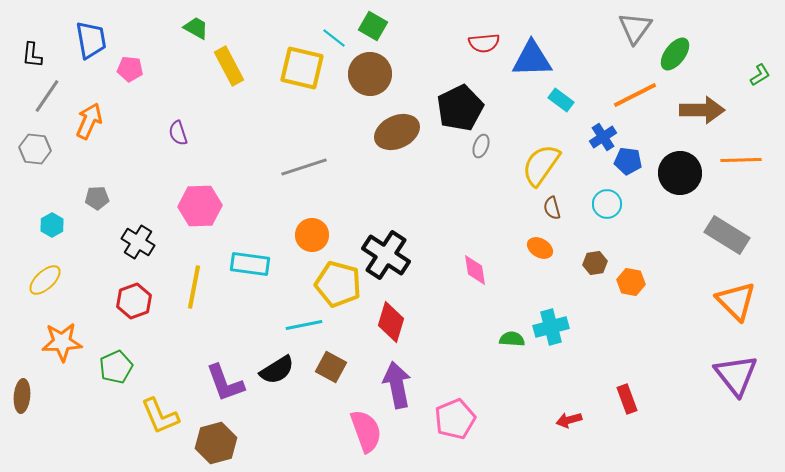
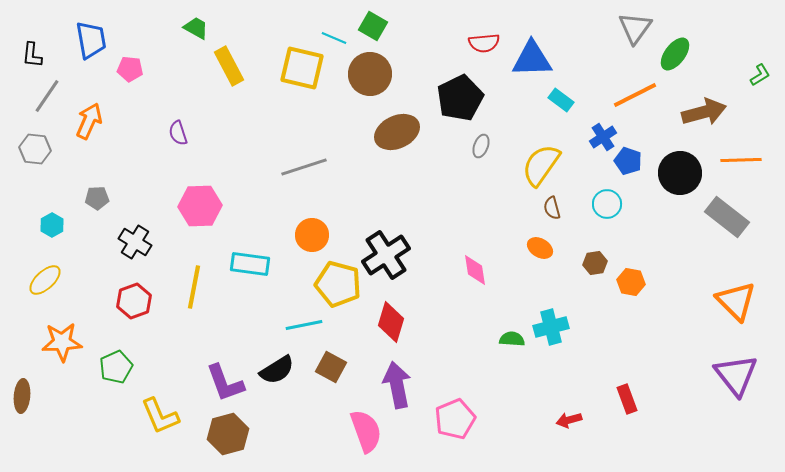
cyan line at (334, 38): rotated 15 degrees counterclockwise
black pentagon at (460, 108): moved 10 px up
brown arrow at (702, 110): moved 2 px right, 2 px down; rotated 15 degrees counterclockwise
blue pentagon at (628, 161): rotated 12 degrees clockwise
gray rectangle at (727, 235): moved 18 px up; rotated 6 degrees clockwise
black cross at (138, 242): moved 3 px left
black cross at (386, 255): rotated 24 degrees clockwise
brown hexagon at (216, 443): moved 12 px right, 9 px up
